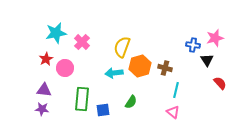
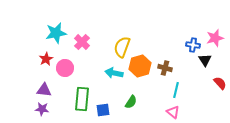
black triangle: moved 2 px left
cyan arrow: rotated 18 degrees clockwise
